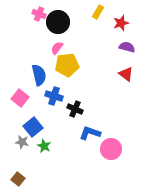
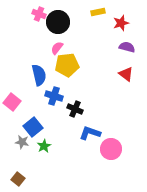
yellow rectangle: rotated 48 degrees clockwise
pink square: moved 8 px left, 4 px down
green star: rotated 16 degrees clockwise
